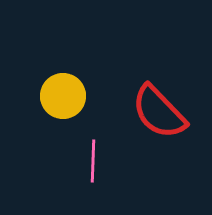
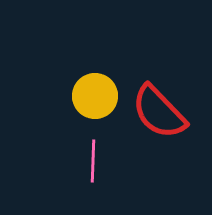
yellow circle: moved 32 px right
